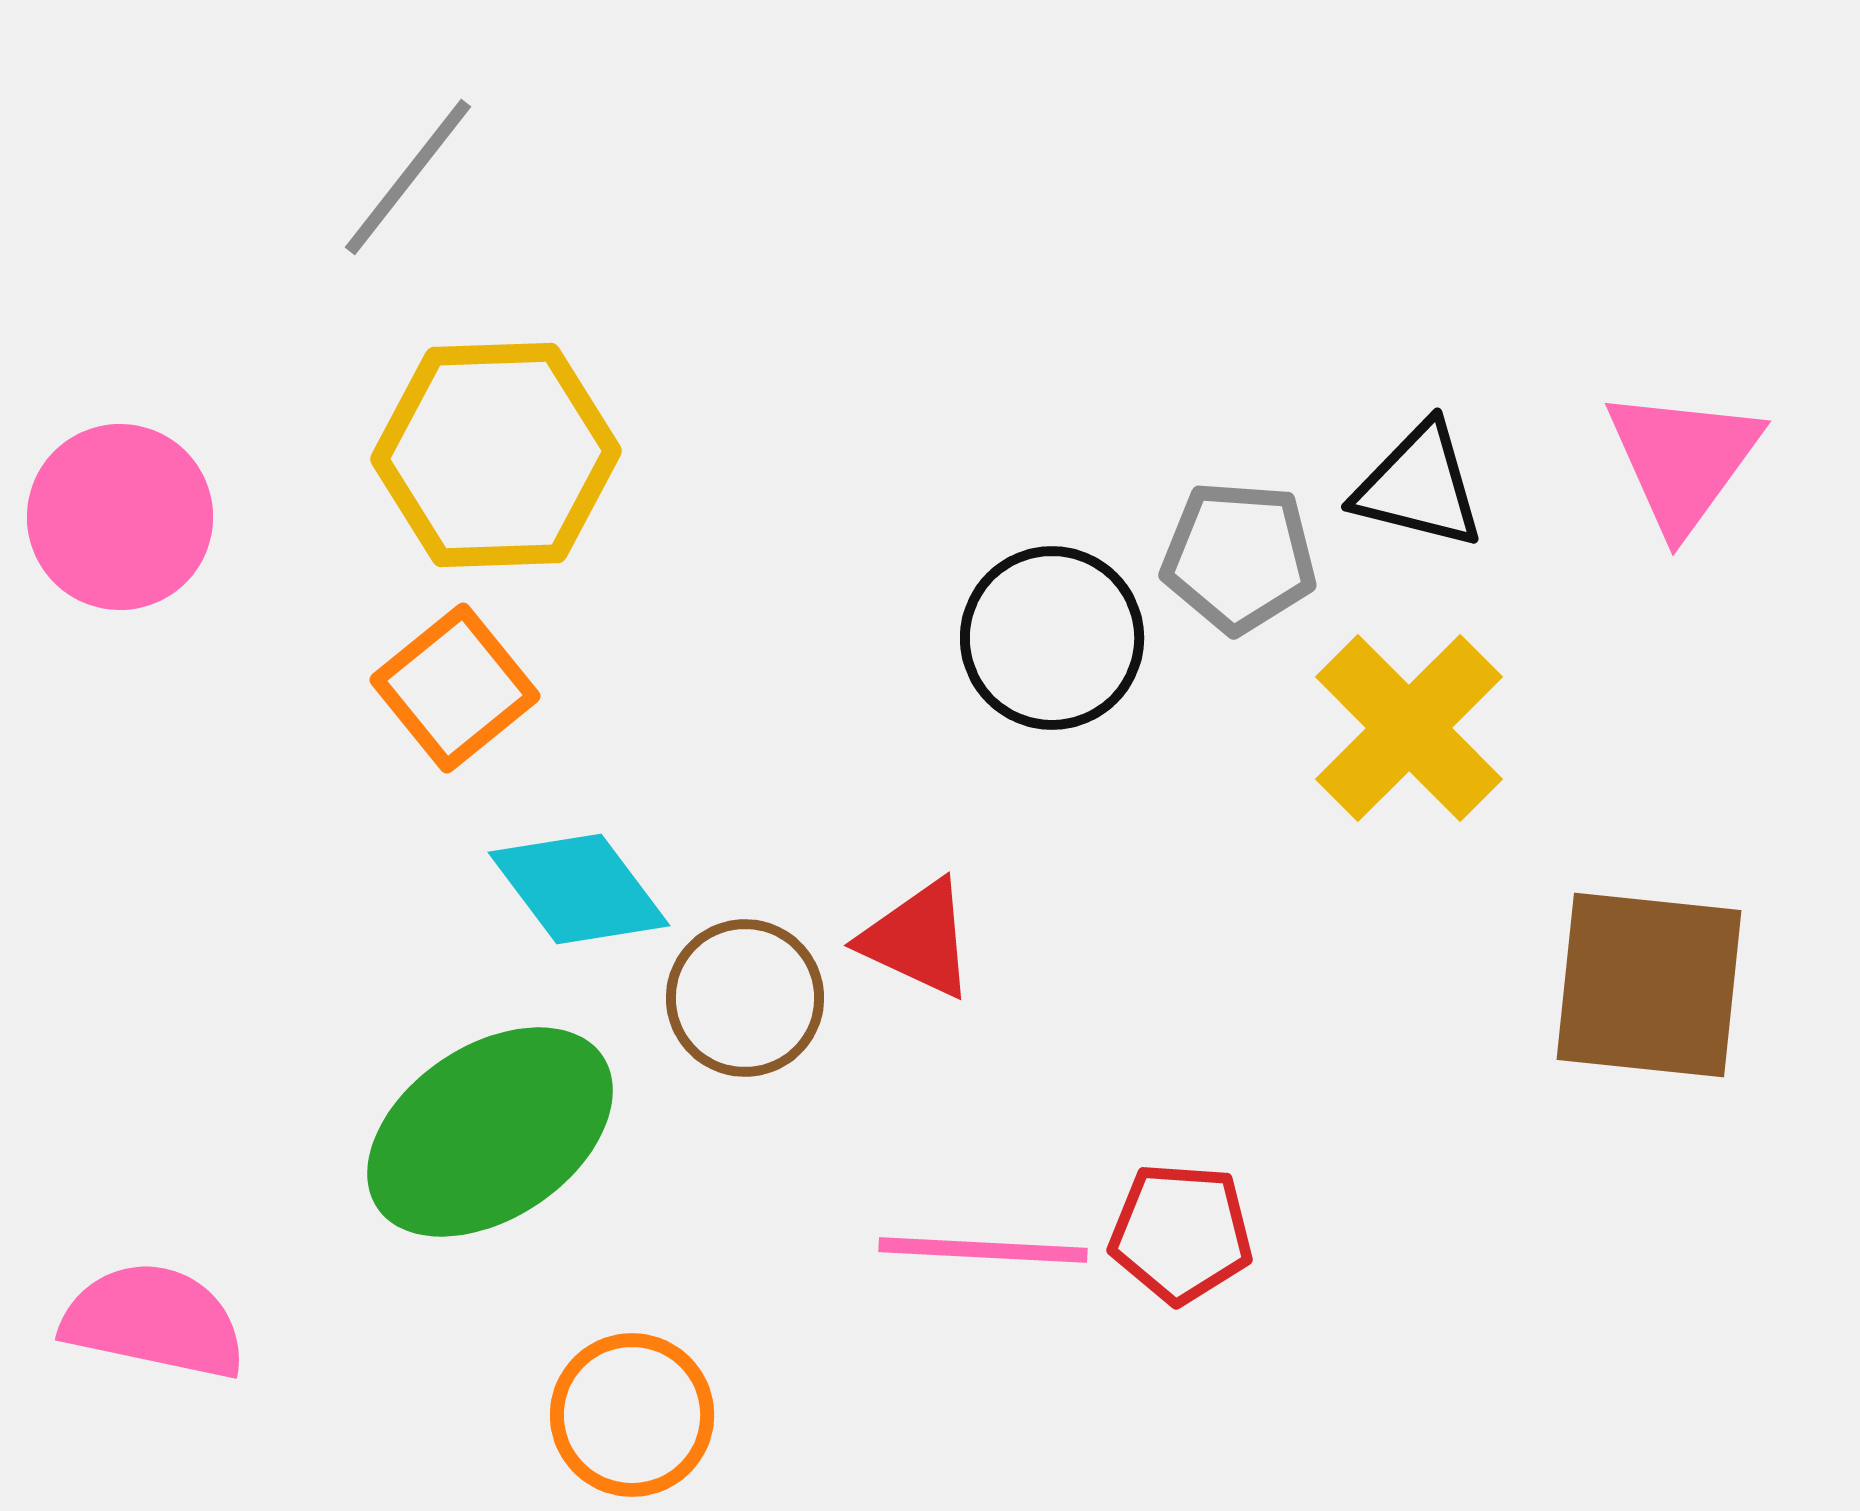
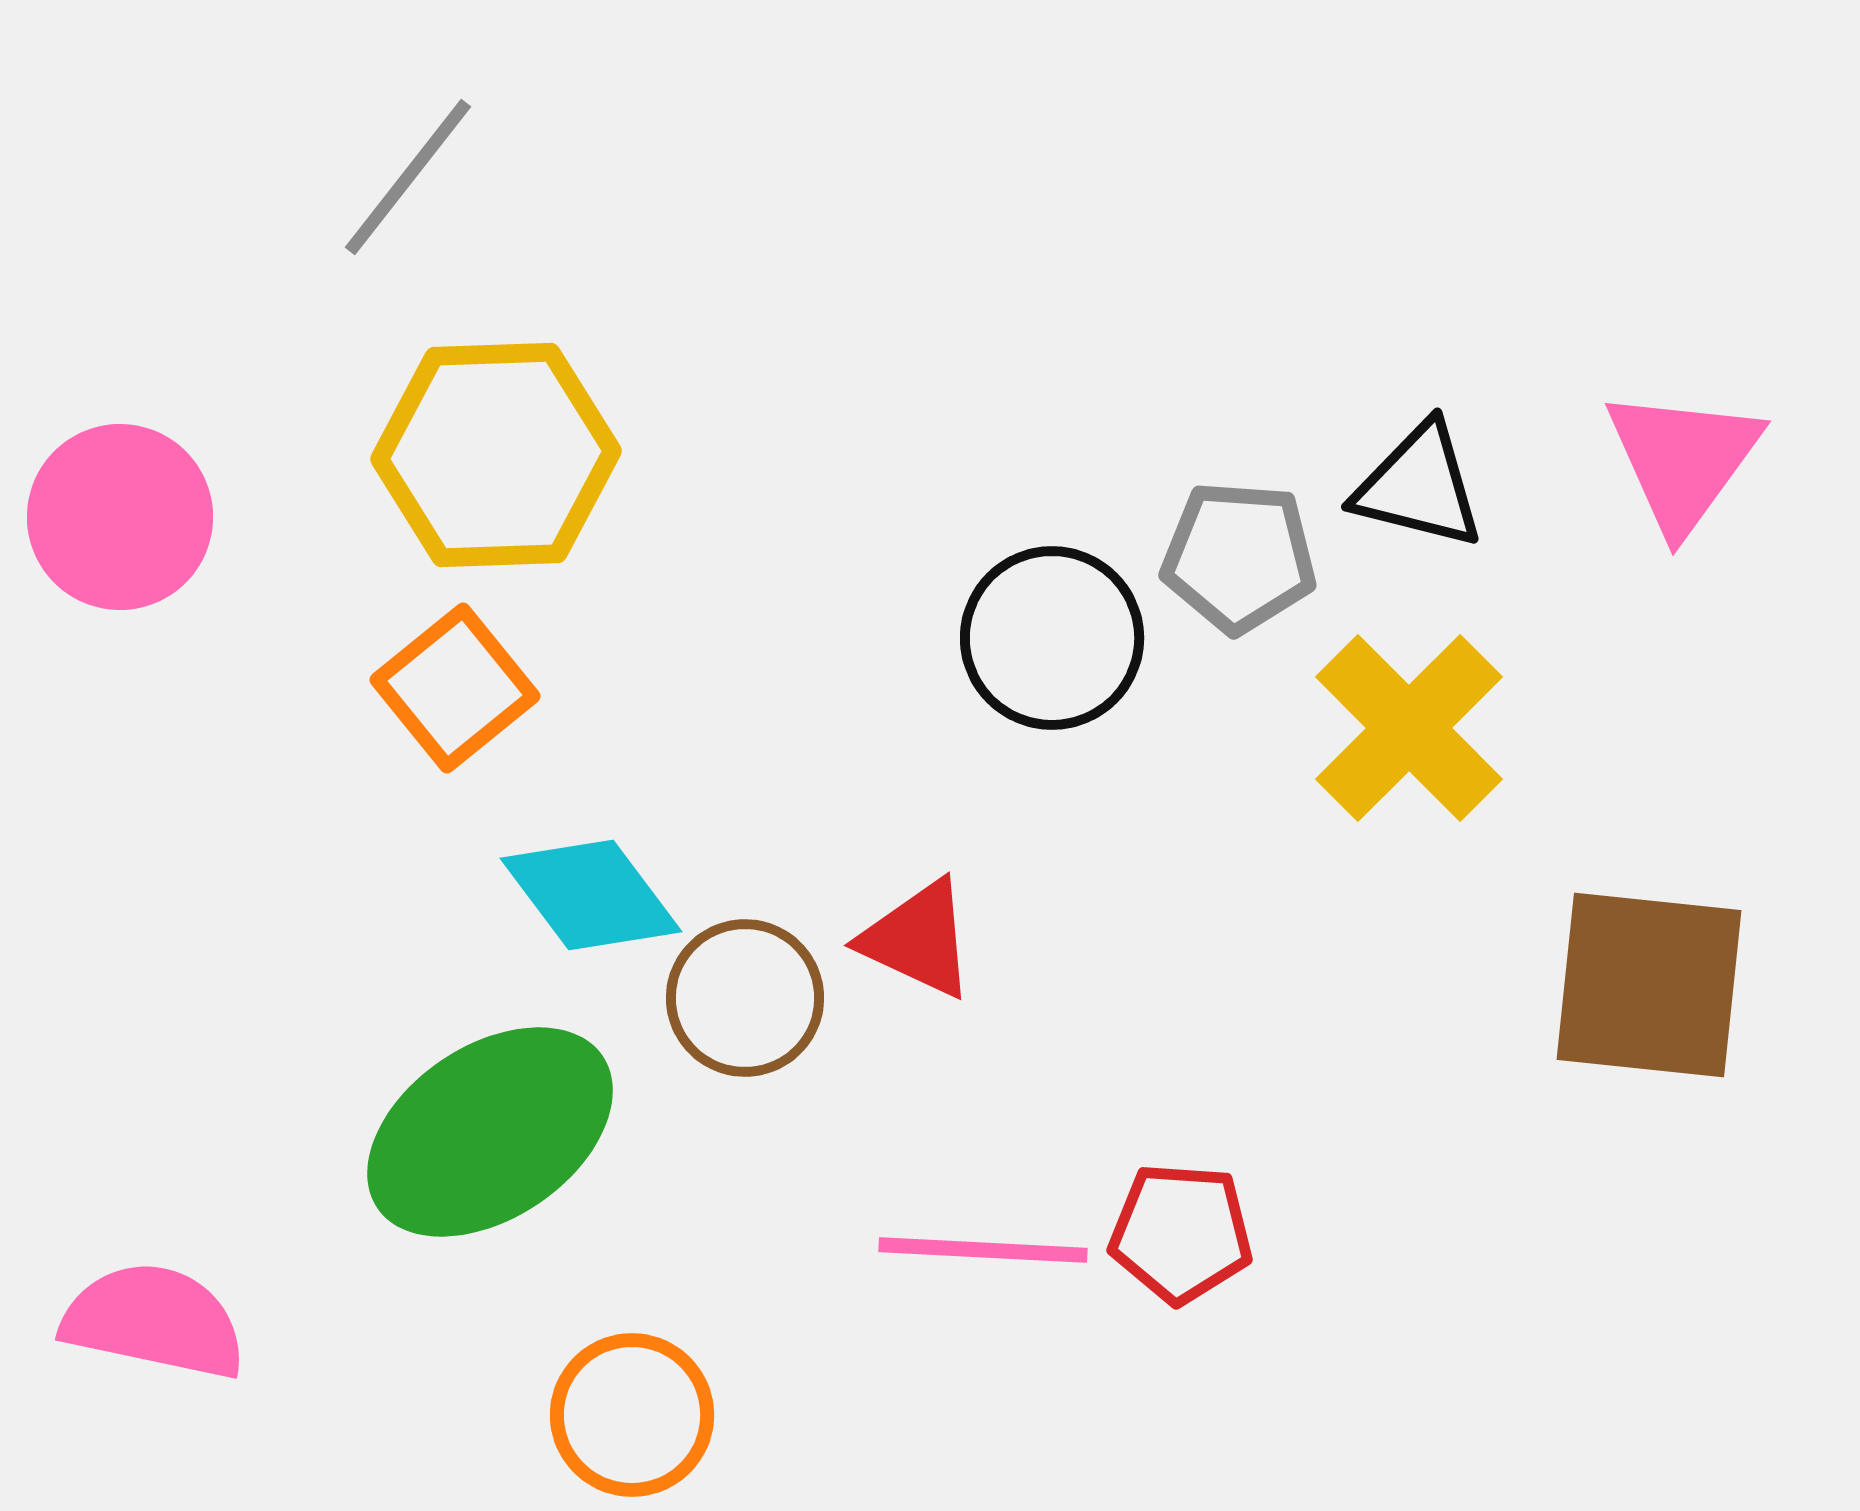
cyan diamond: moved 12 px right, 6 px down
